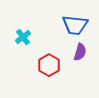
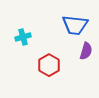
cyan cross: rotated 21 degrees clockwise
purple semicircle: moved 6 px right, 1 px up
